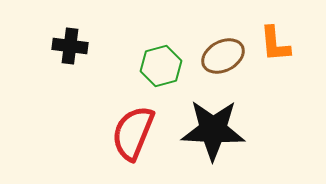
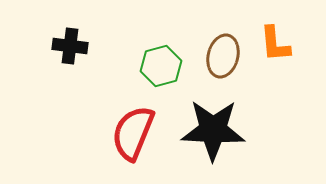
brown ellipse: rotated 48 degrees counterclockwise
